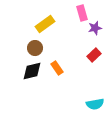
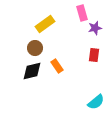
red rectangle: rotated 40 degrees counterclockwise
orange rectangle: moved 2 px up
cyan semicircle: moved 1 px right, 2 px up; rotated 30 degrees counterclockwise
